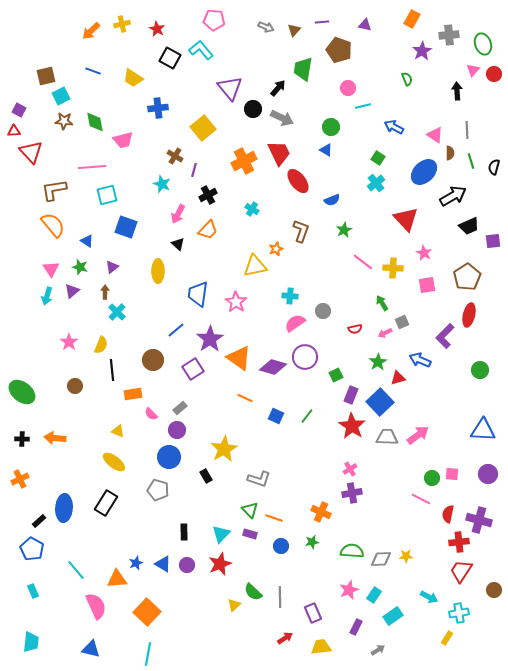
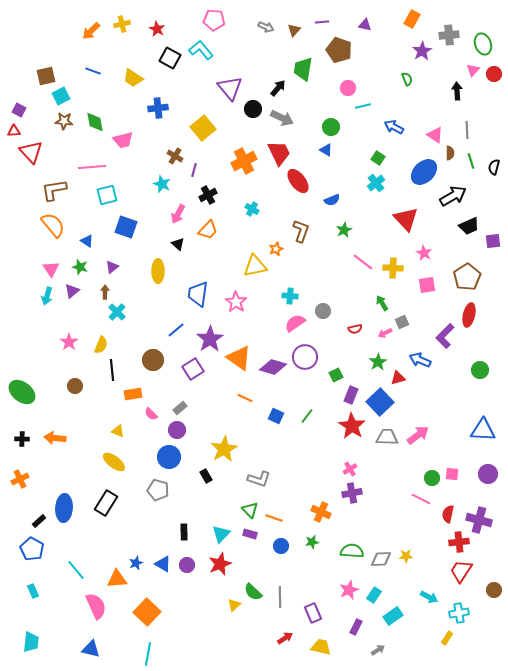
yellow trapezoid at (321, 647): rotated 20 degrees clockwise
